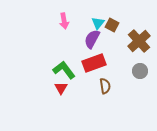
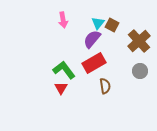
pink arrow: moved 1 px left, 1 px up
purple semicircle: rotated 12 degrees clockwise
red rectangle: rotated 10 degrees counterclockwise
